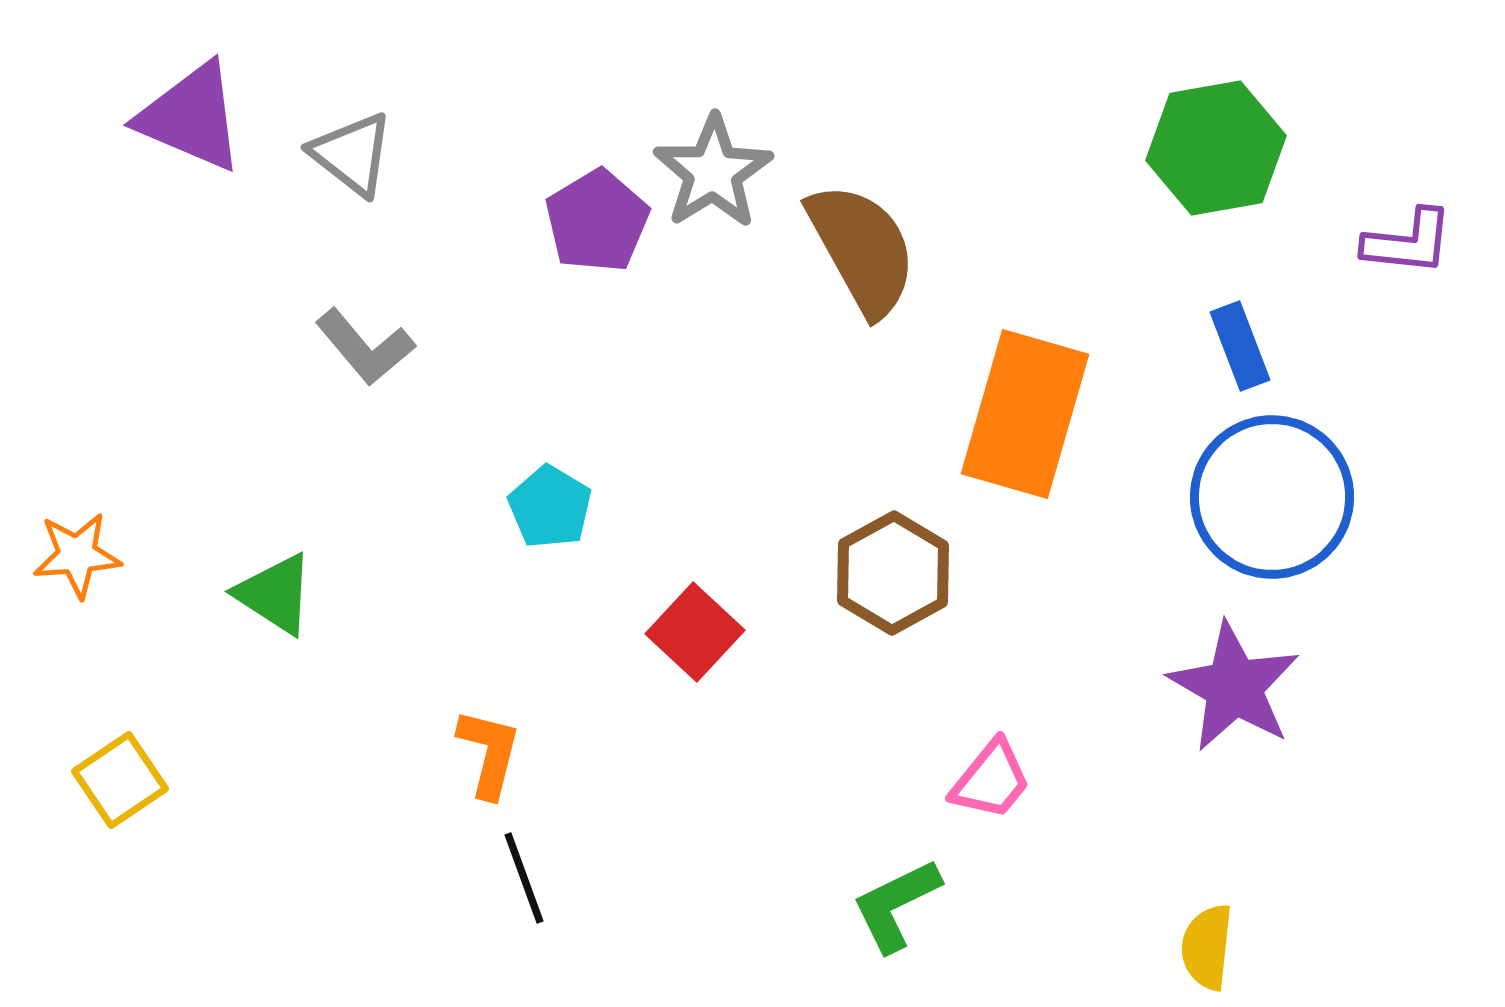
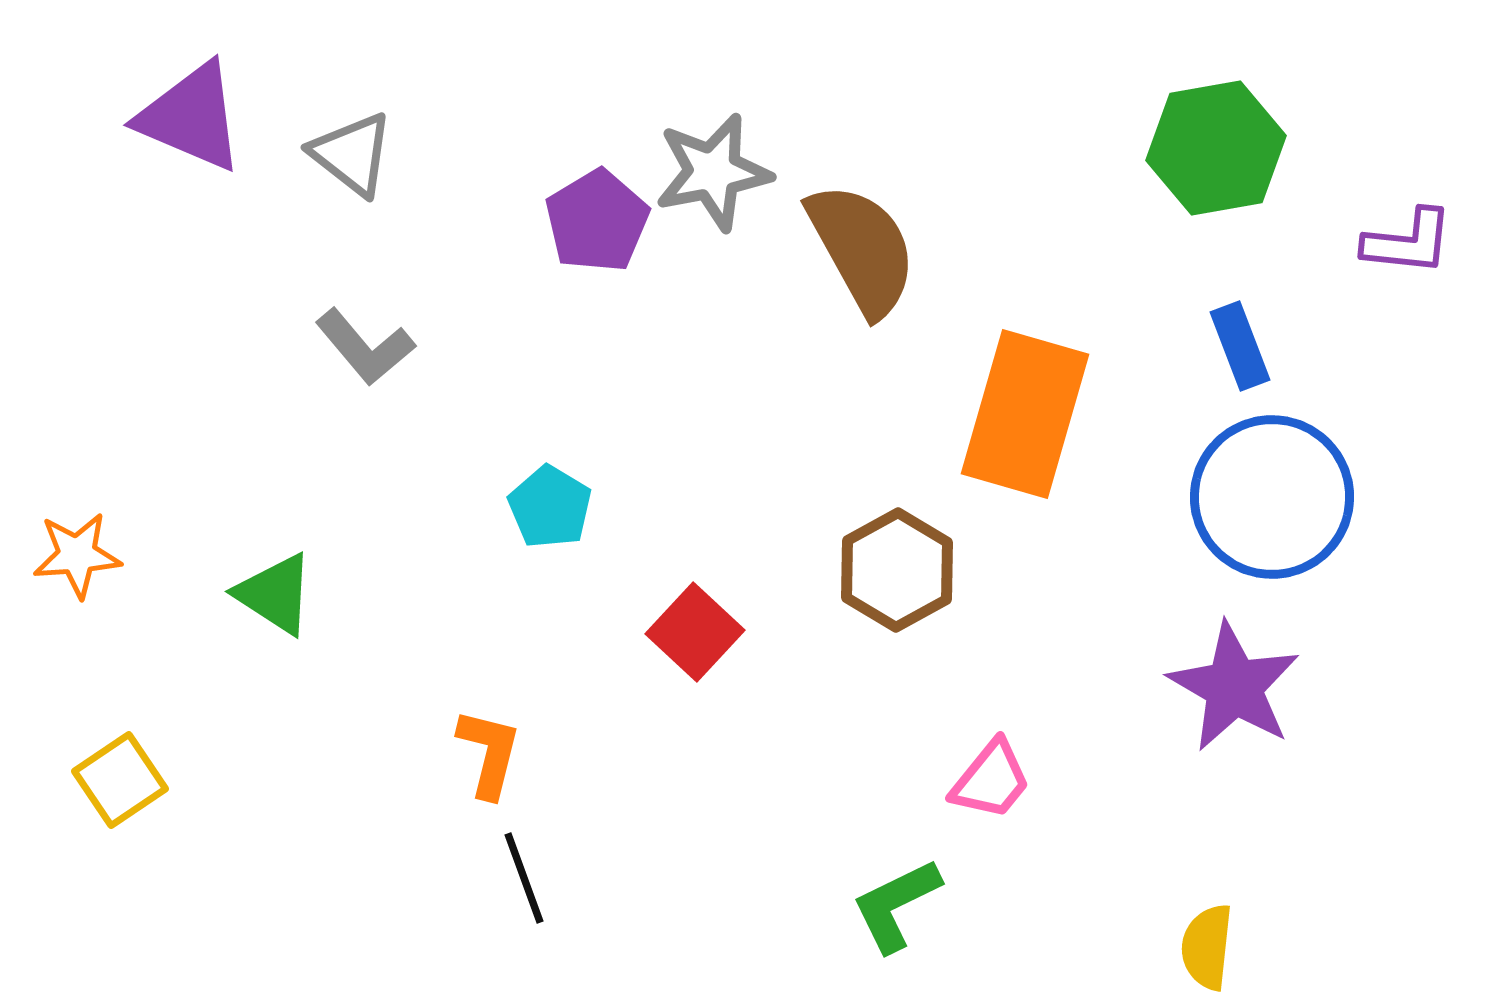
gray star: rotated 21 degrees clockwise
brown hexagon: moved 4 px right, 3 px up
